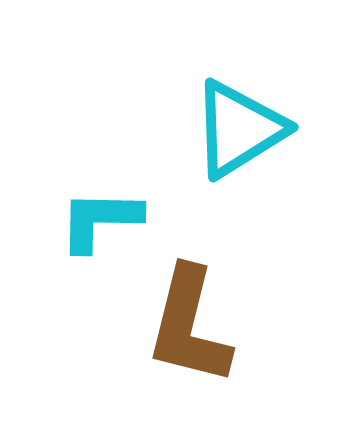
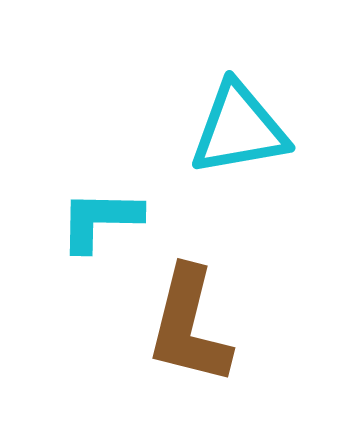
cyan triangle: rotated 22 degrees clockwise
